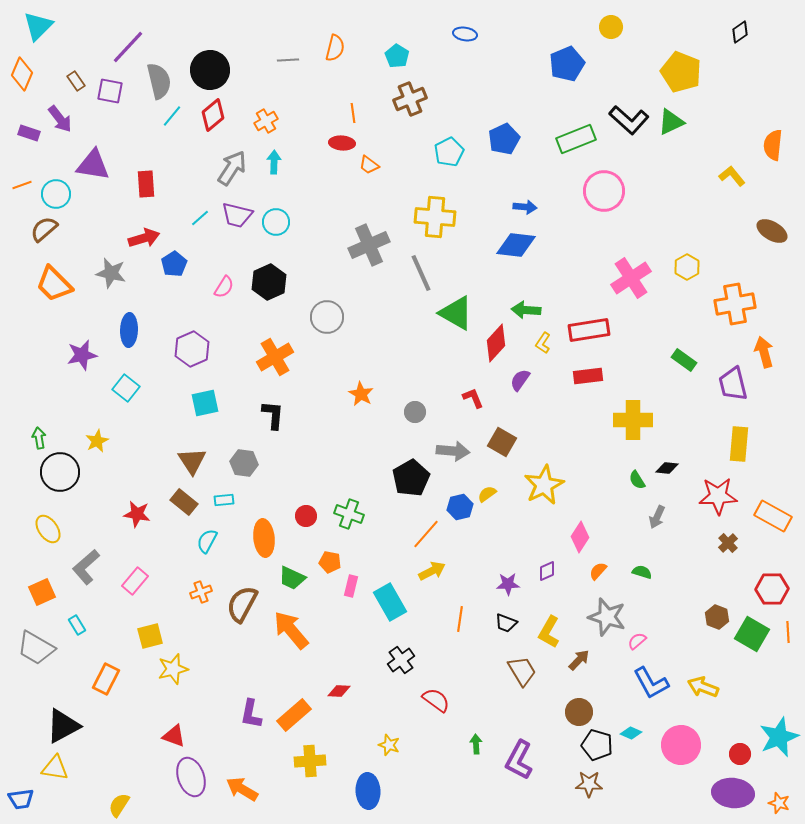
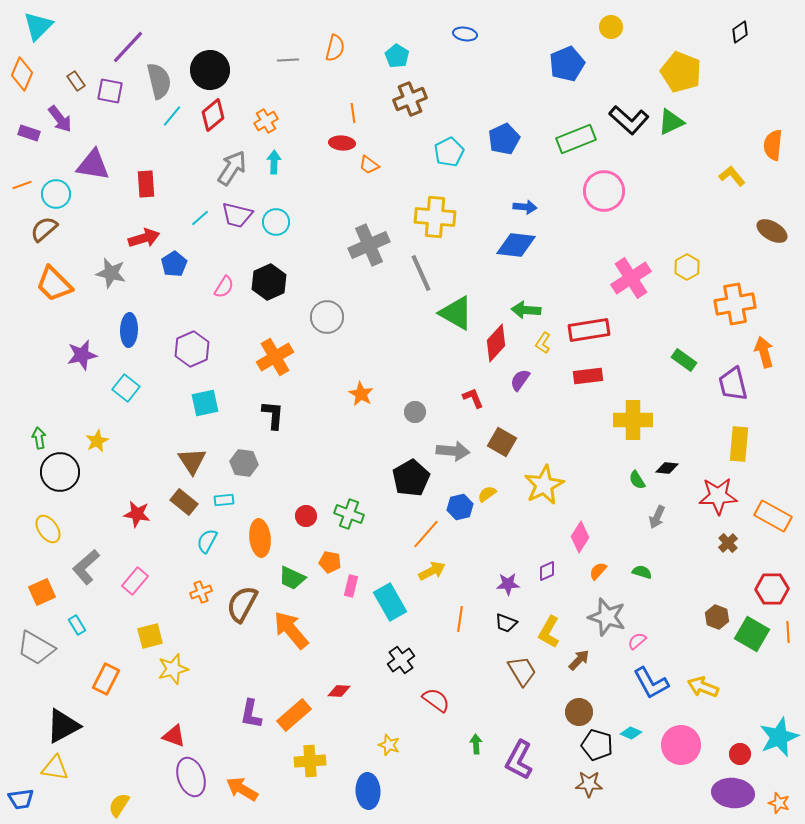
orange ellipse at (264, 538): moved 4 px left
